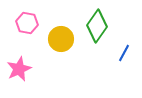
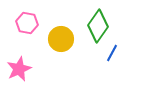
green diamond: moved 1 px right
blue line: moved 12 px left
